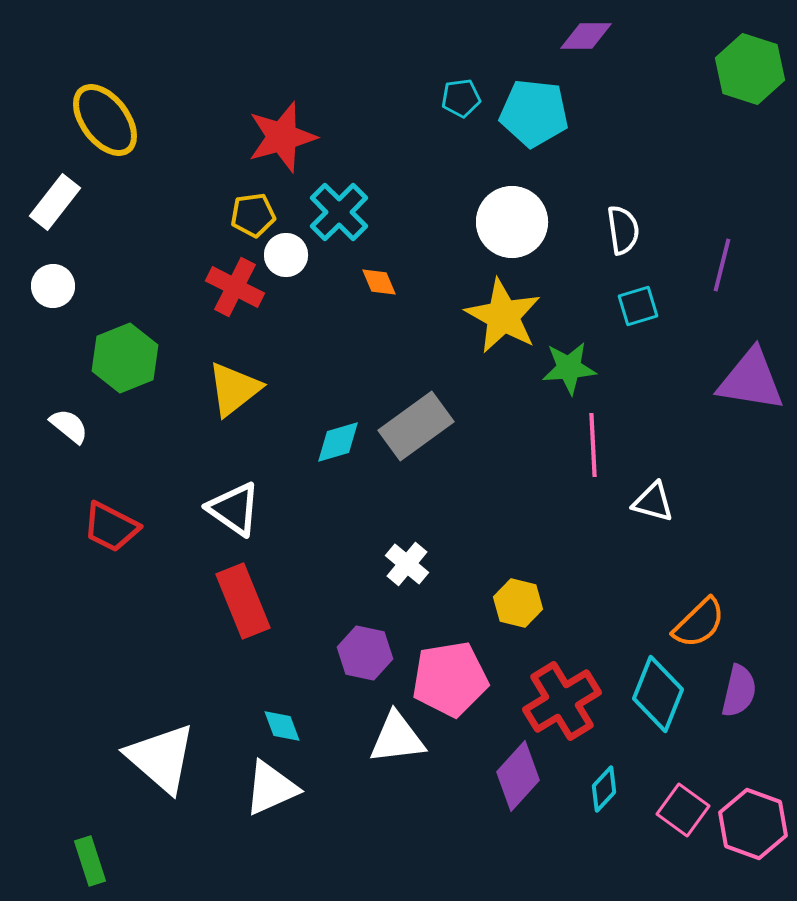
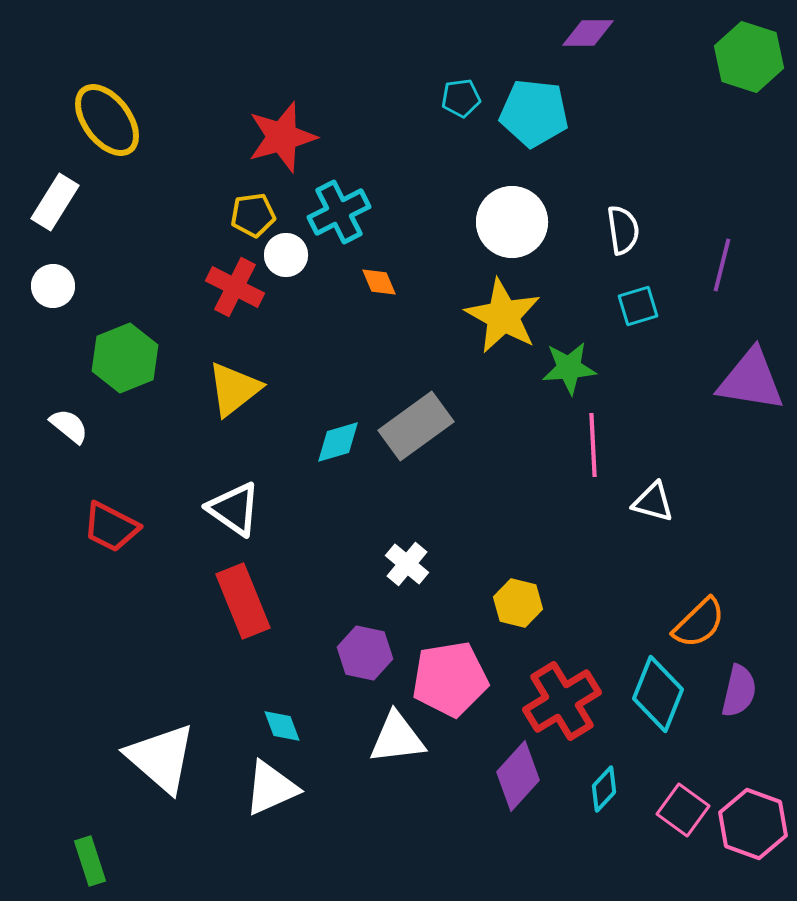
purple diamond at (586, 36): moved 2 px right, 3 px up
green hexagon at (750, 69): moved 1 px left, 12 px up
yellow ellipse at (105, 120): moved 2 px right
white rectangle at (55, 202): rotated 6 degrees counterclockwise
cyan cross at (339, 212): rotated 18 degrees clockwise
